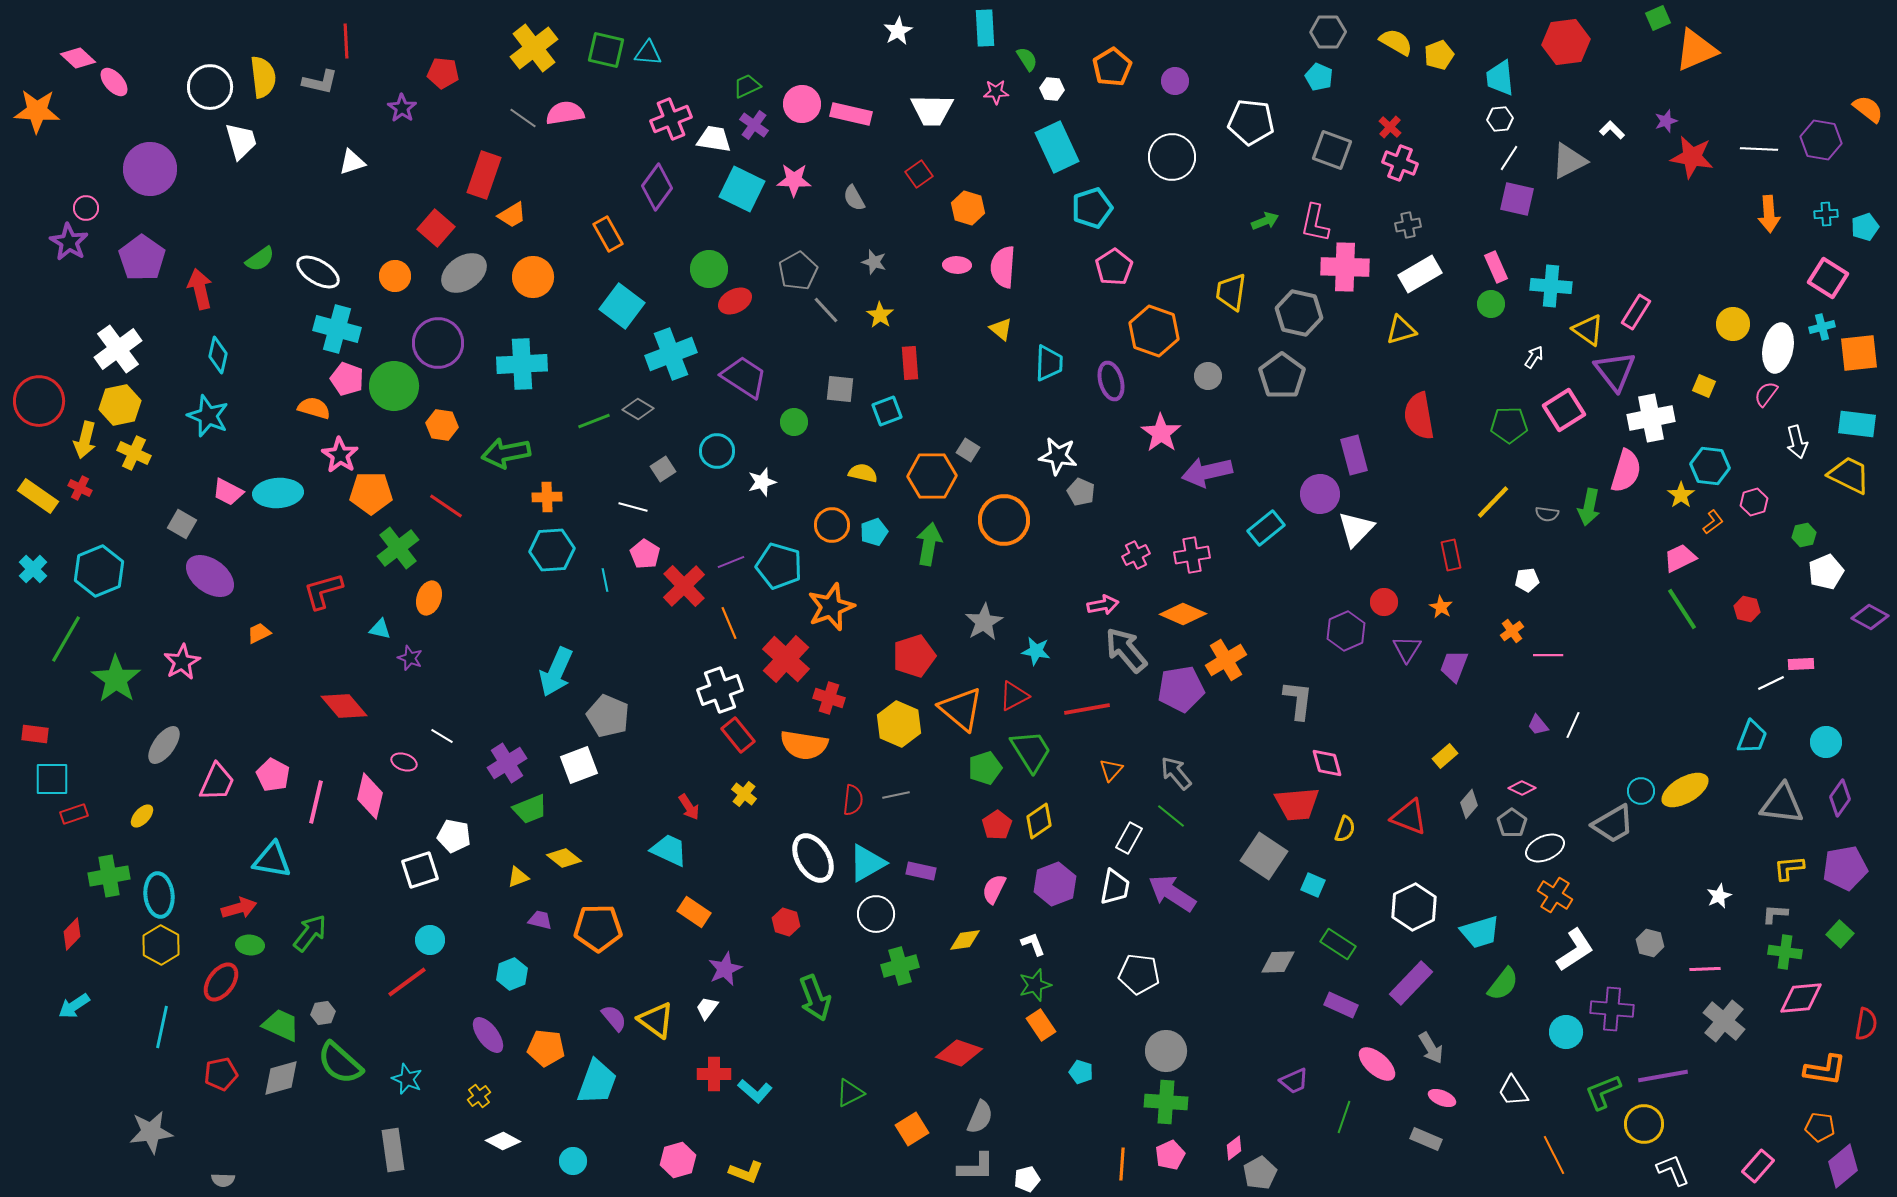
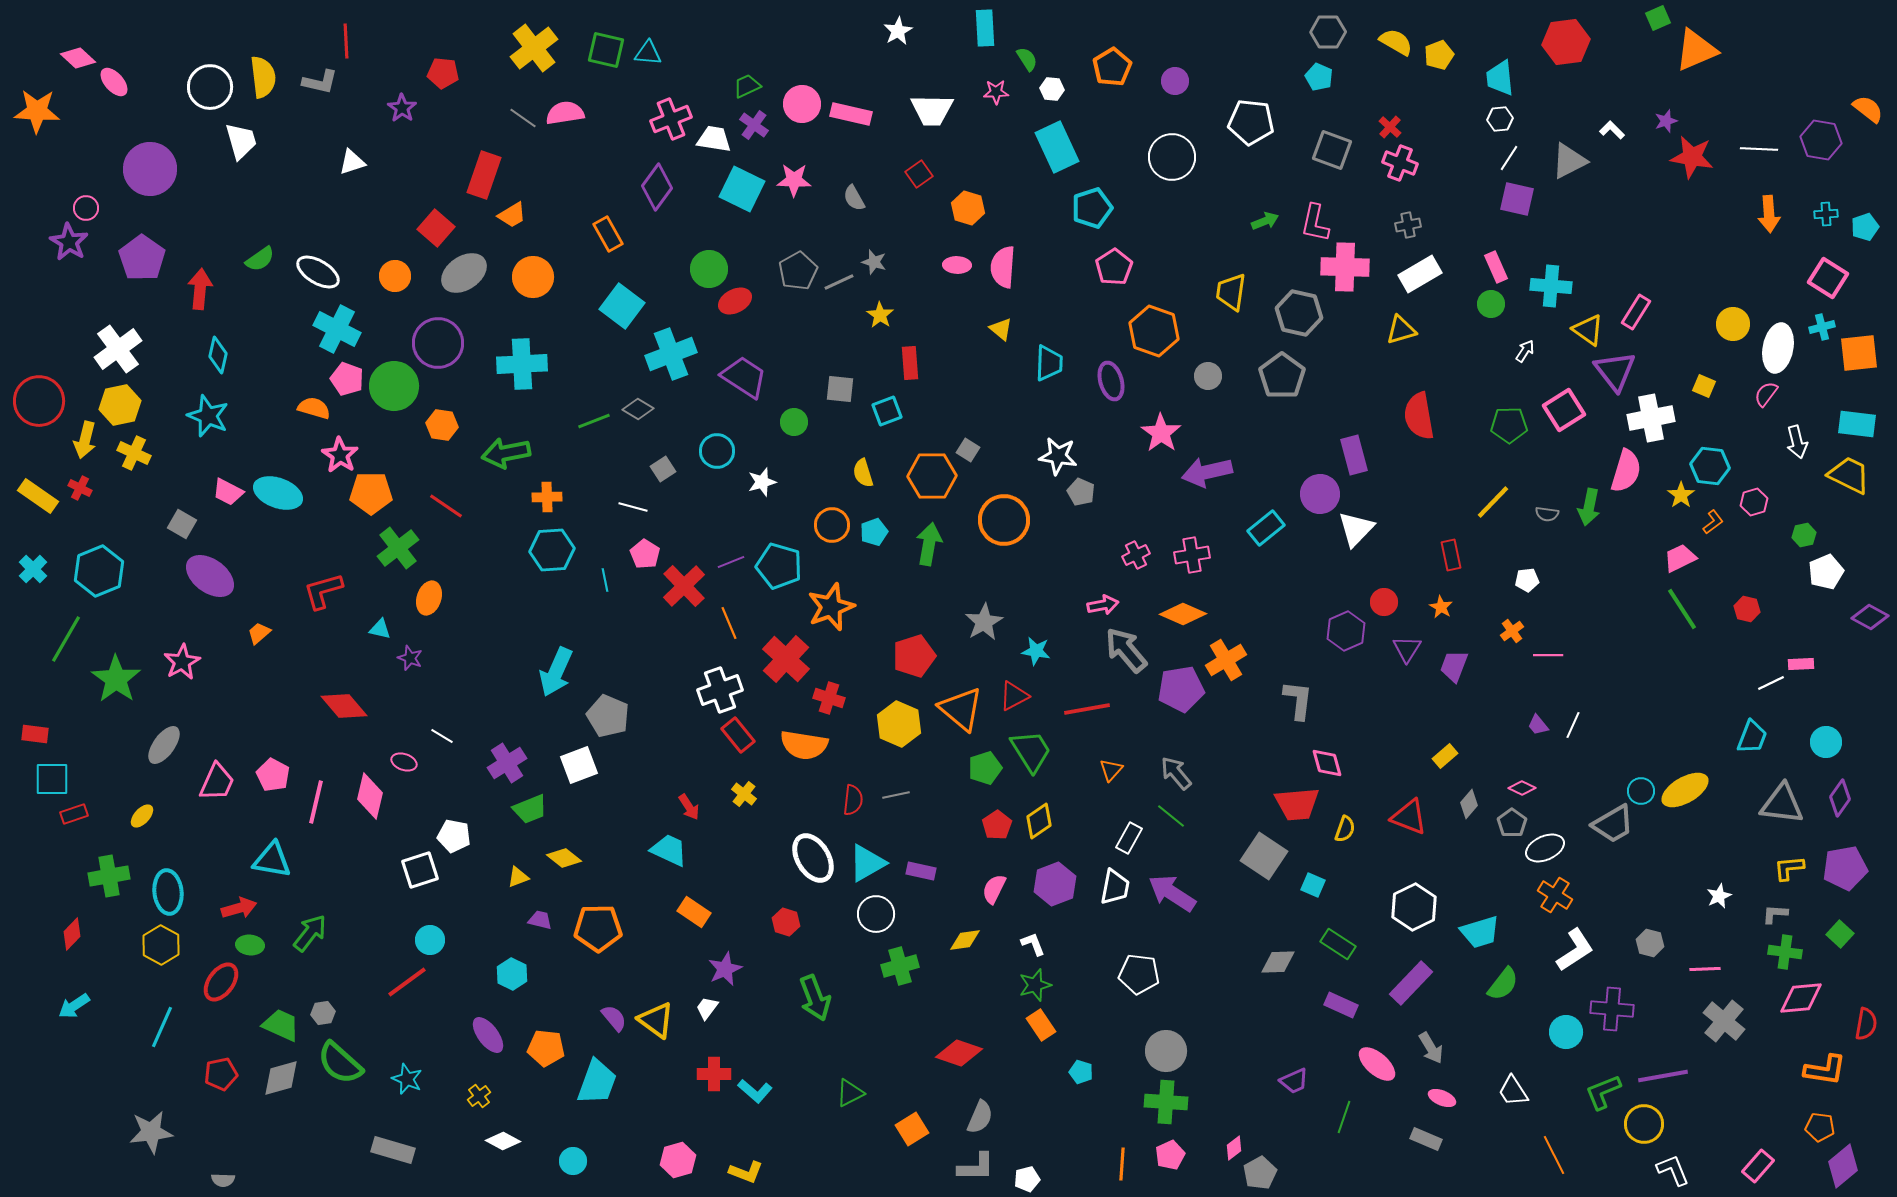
red arrow at (200, 289): rotated 18 degrees clockwise
gray line at (826, 310): moved 13 px right, 28 px up; rotated 72 degrees counterclockwise
cyan cross at (337, 329): rotated 12 degrees clockwise
white arrow at (1534, 357): moved 9 px left, 6 px up
yellow semicircle at (863, 473): rotated 120 degrees counterclockwise
cyan ellipse at (278, 493): rotated 24 degrees clockwise
orange trapezoid at (259, 633): rotated 15 degrees counterclockwise
cyan ellipse at (159, 895): moved 9 px right, 3 px up
cyan hexagon at (512, 974): rotated 12 degrees counterclockwise
cyan line at (162, 1027): rotated 12 degrees clockwise
gray rectangle at (393, 1150): rotated 66 degrees counterclockwise
